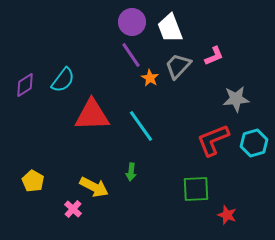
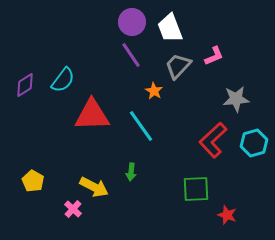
orange star: moved 4 px right, 13 px down
red L-shape: rotated 21 degrees counterclockwise
